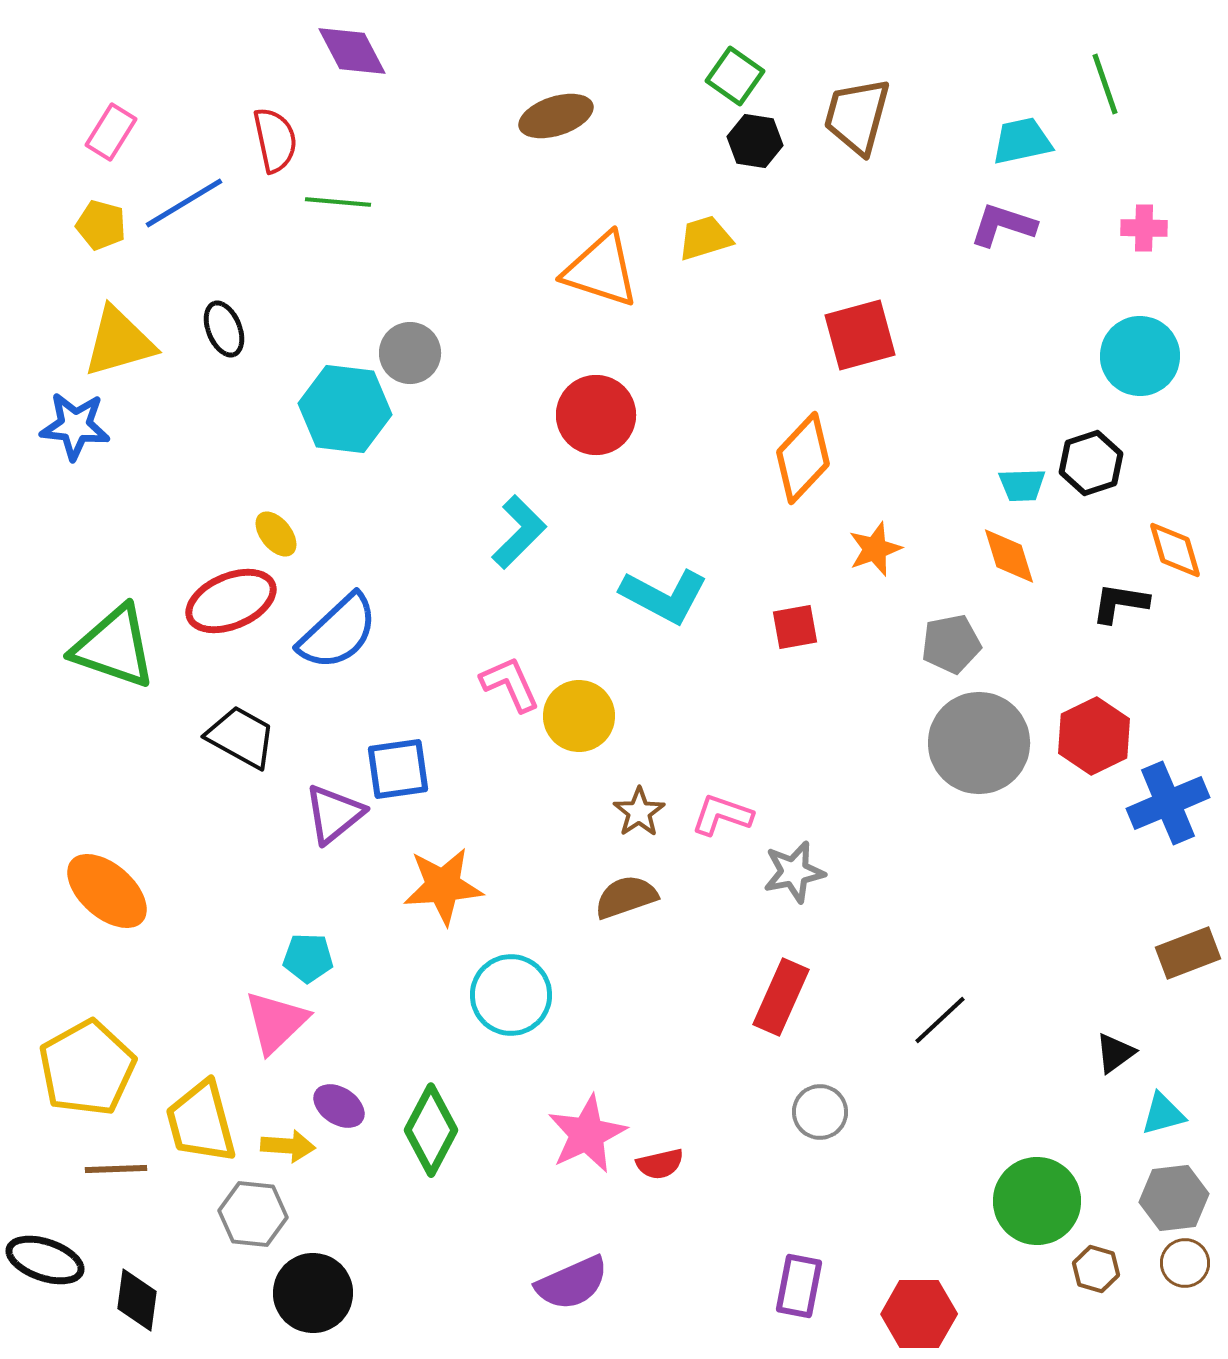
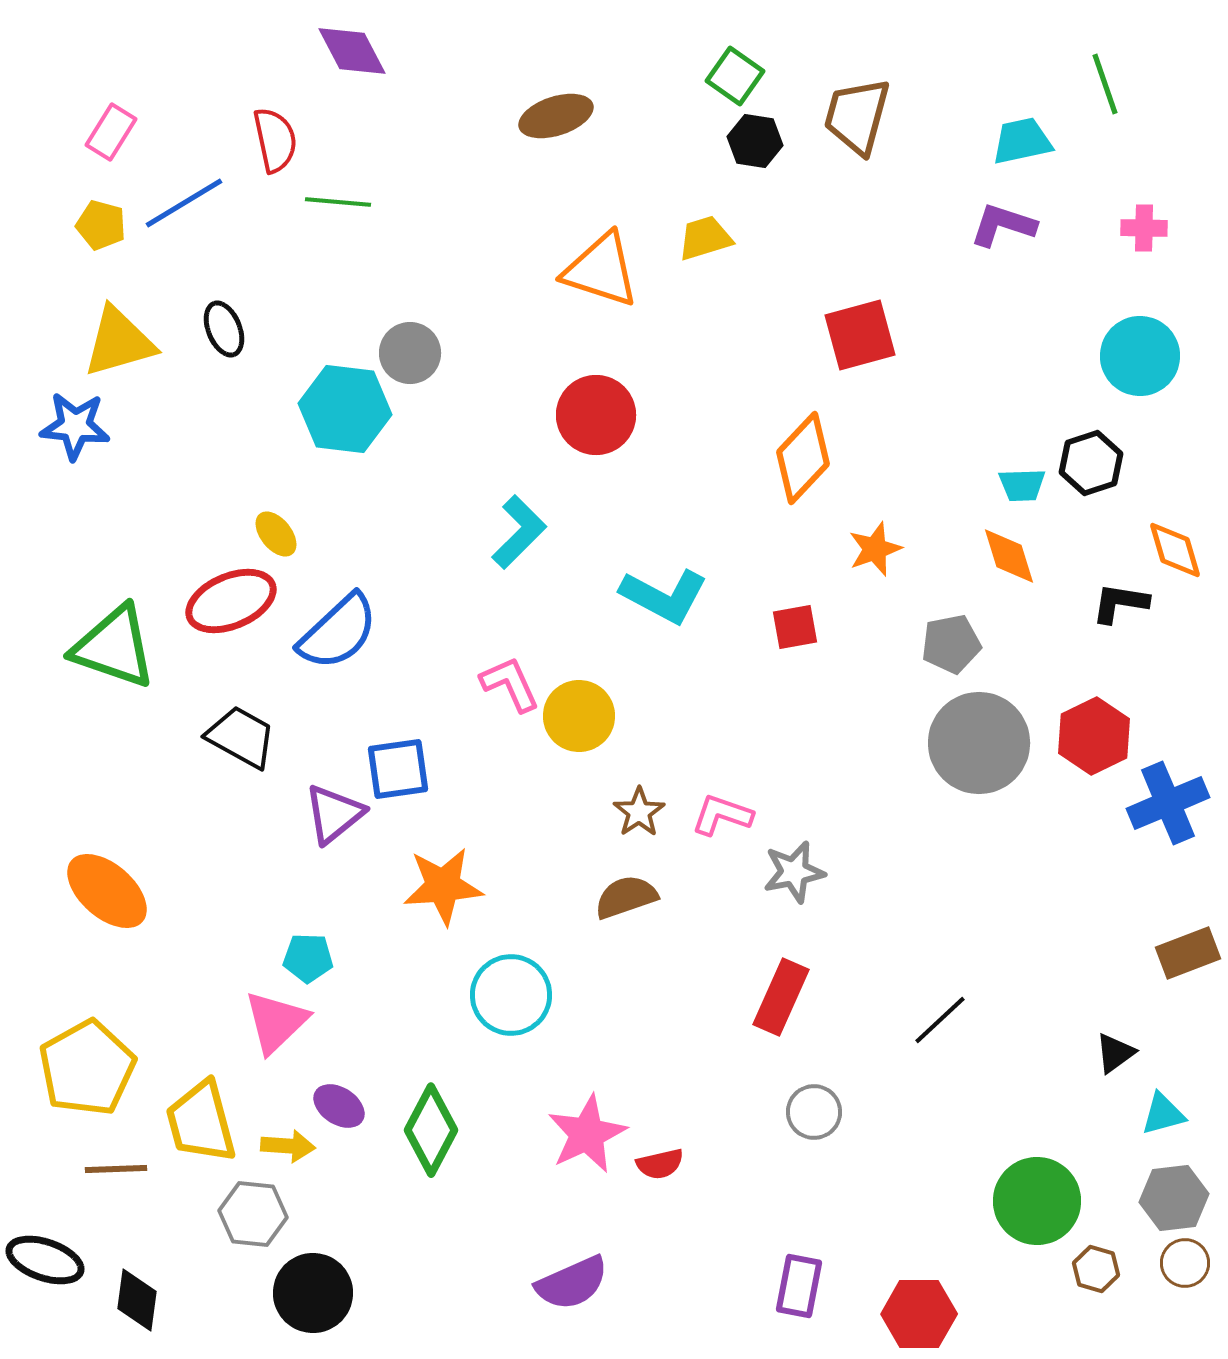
gray circle at (820, 1112): moved 6 px left
